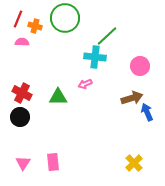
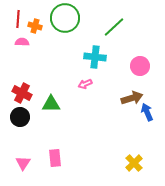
red line: rotated 18 degrees counterclockwise
green line: moved 7 px right, 9 px up
green triangle: moved 7 px left, 7 px down
pink rectangle: moved 2 px right, 4 px up
